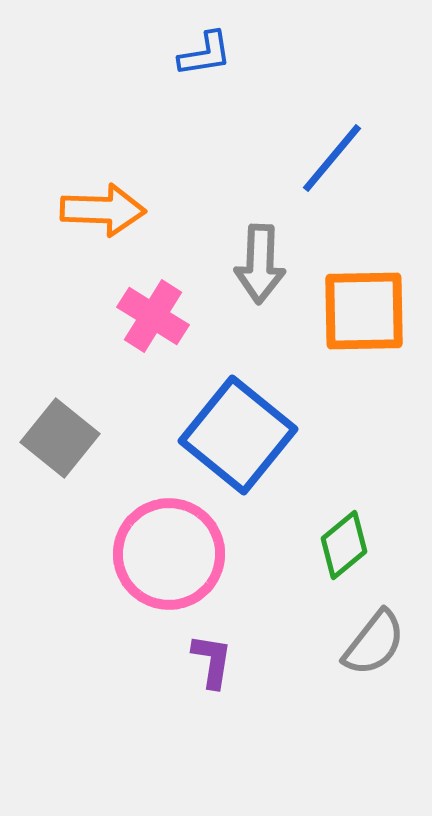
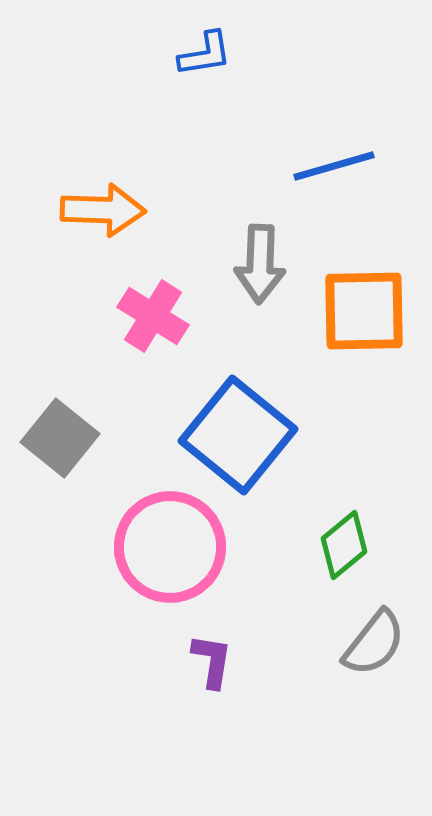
blue line: moved 2 px right, 8 px down; rotated 34 degrees clockwise
pink circle: moved 1 px right, 7 px up
